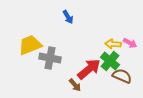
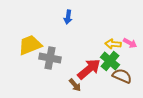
blue arrow: rotated 40 degrees clockwise
